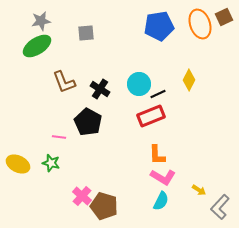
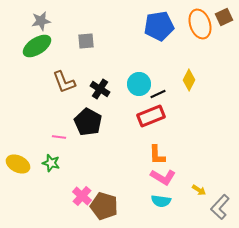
gray square: moved 8 px down
cyan semicircle: rotated 72 degrees clockwise
